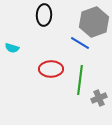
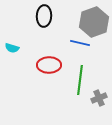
black ellipse: moved 1 px down
blue line: rotated 18 degrees counterclockwise
red ellipse: moved 2 px left, 4 px up
